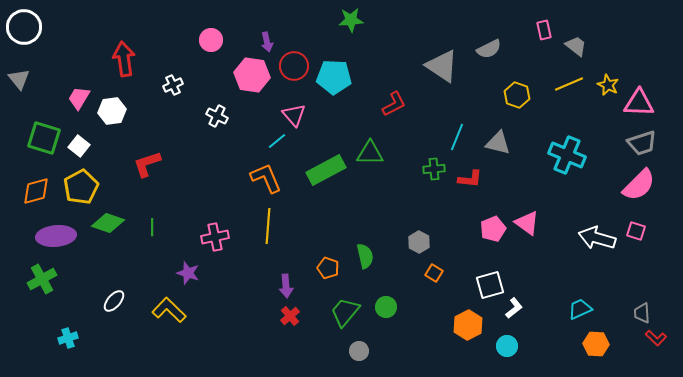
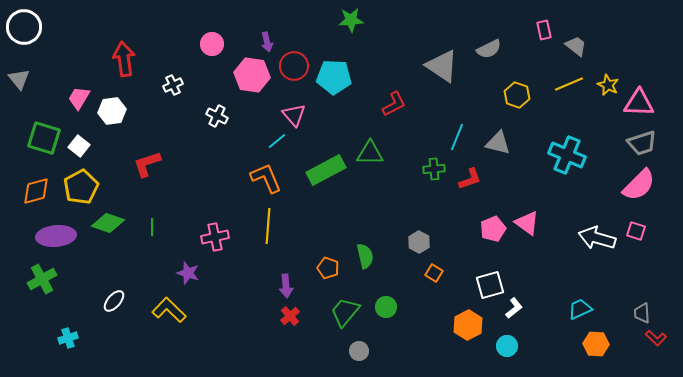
pink circle at (211, 40): moved 1 px right, 4 px down
red L-shape at (470, 179): rotated 25 degrees counterclockwise
